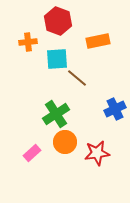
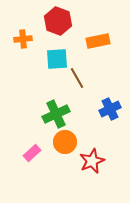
orange cross: moved 5 px left, 3 px up
brown line: rotated 20 degrees clockwise
blue cross: moved 5 px left
green cross: rotated 8 degrees clockwise
red star: moved 5 px left, 8 px down; rotated 15 degrees counterclockwise
